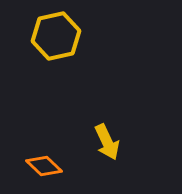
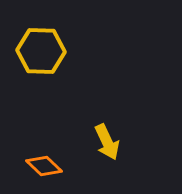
yellow hexagon: moved 15 px left, 15 px down; rotated 15 degrees clockwise
